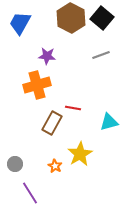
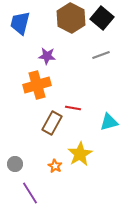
blue trapezoid: rotated 15 degrees counterclockwise
